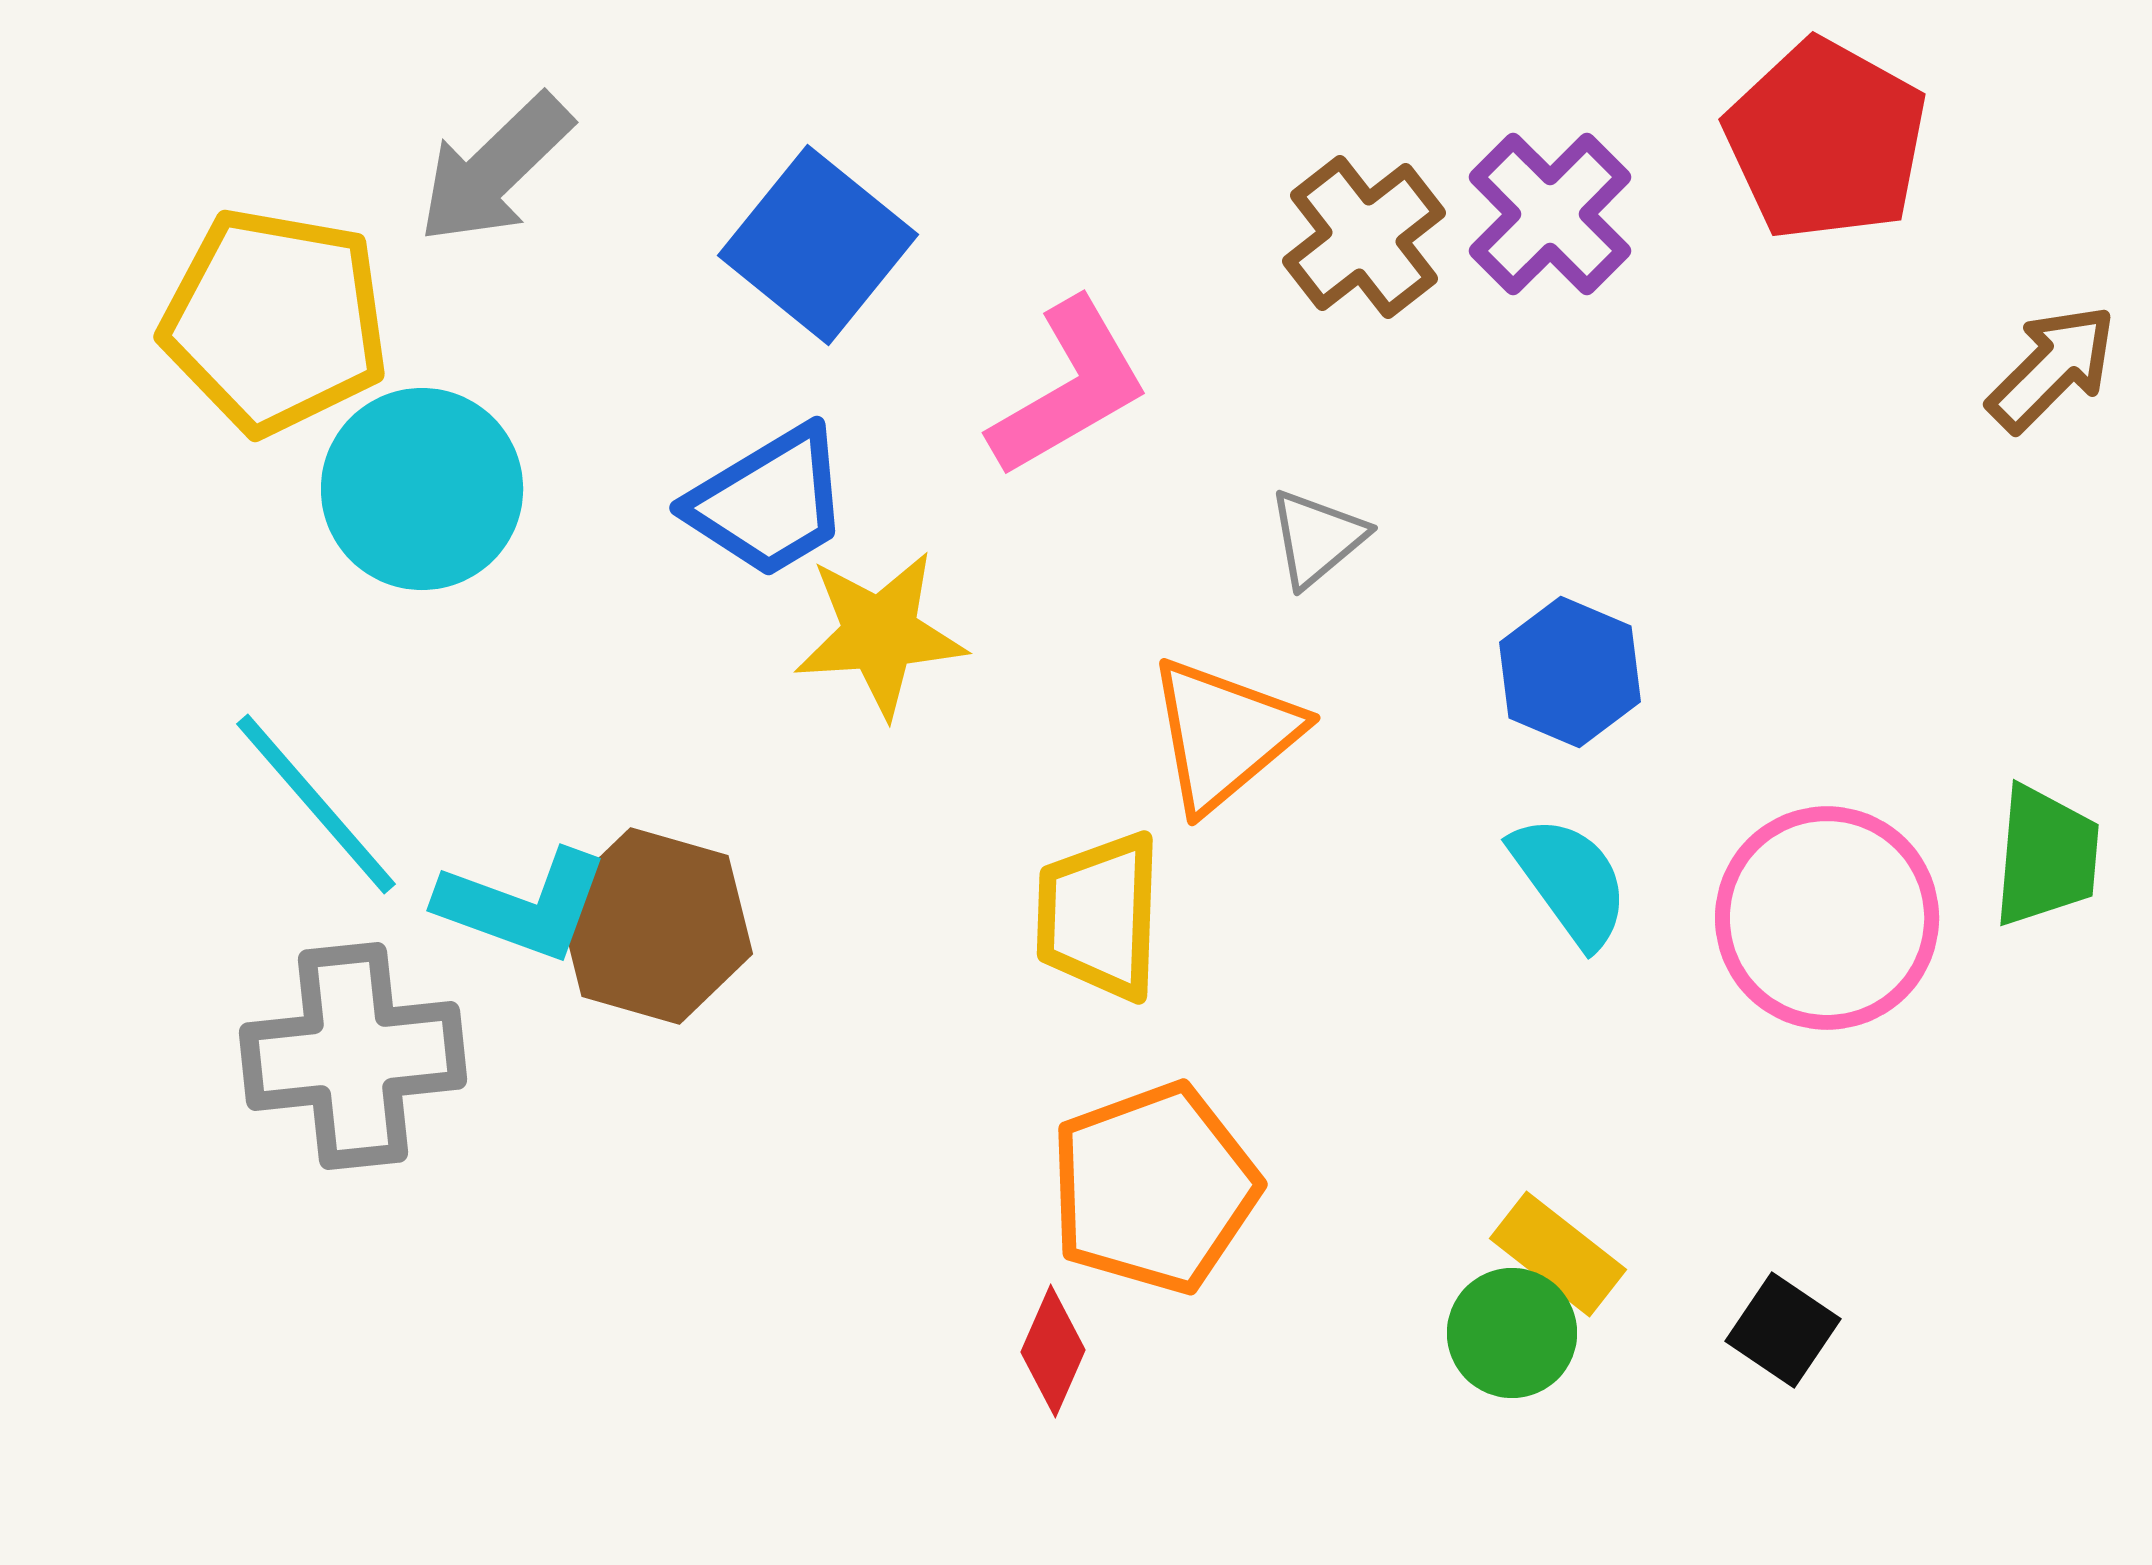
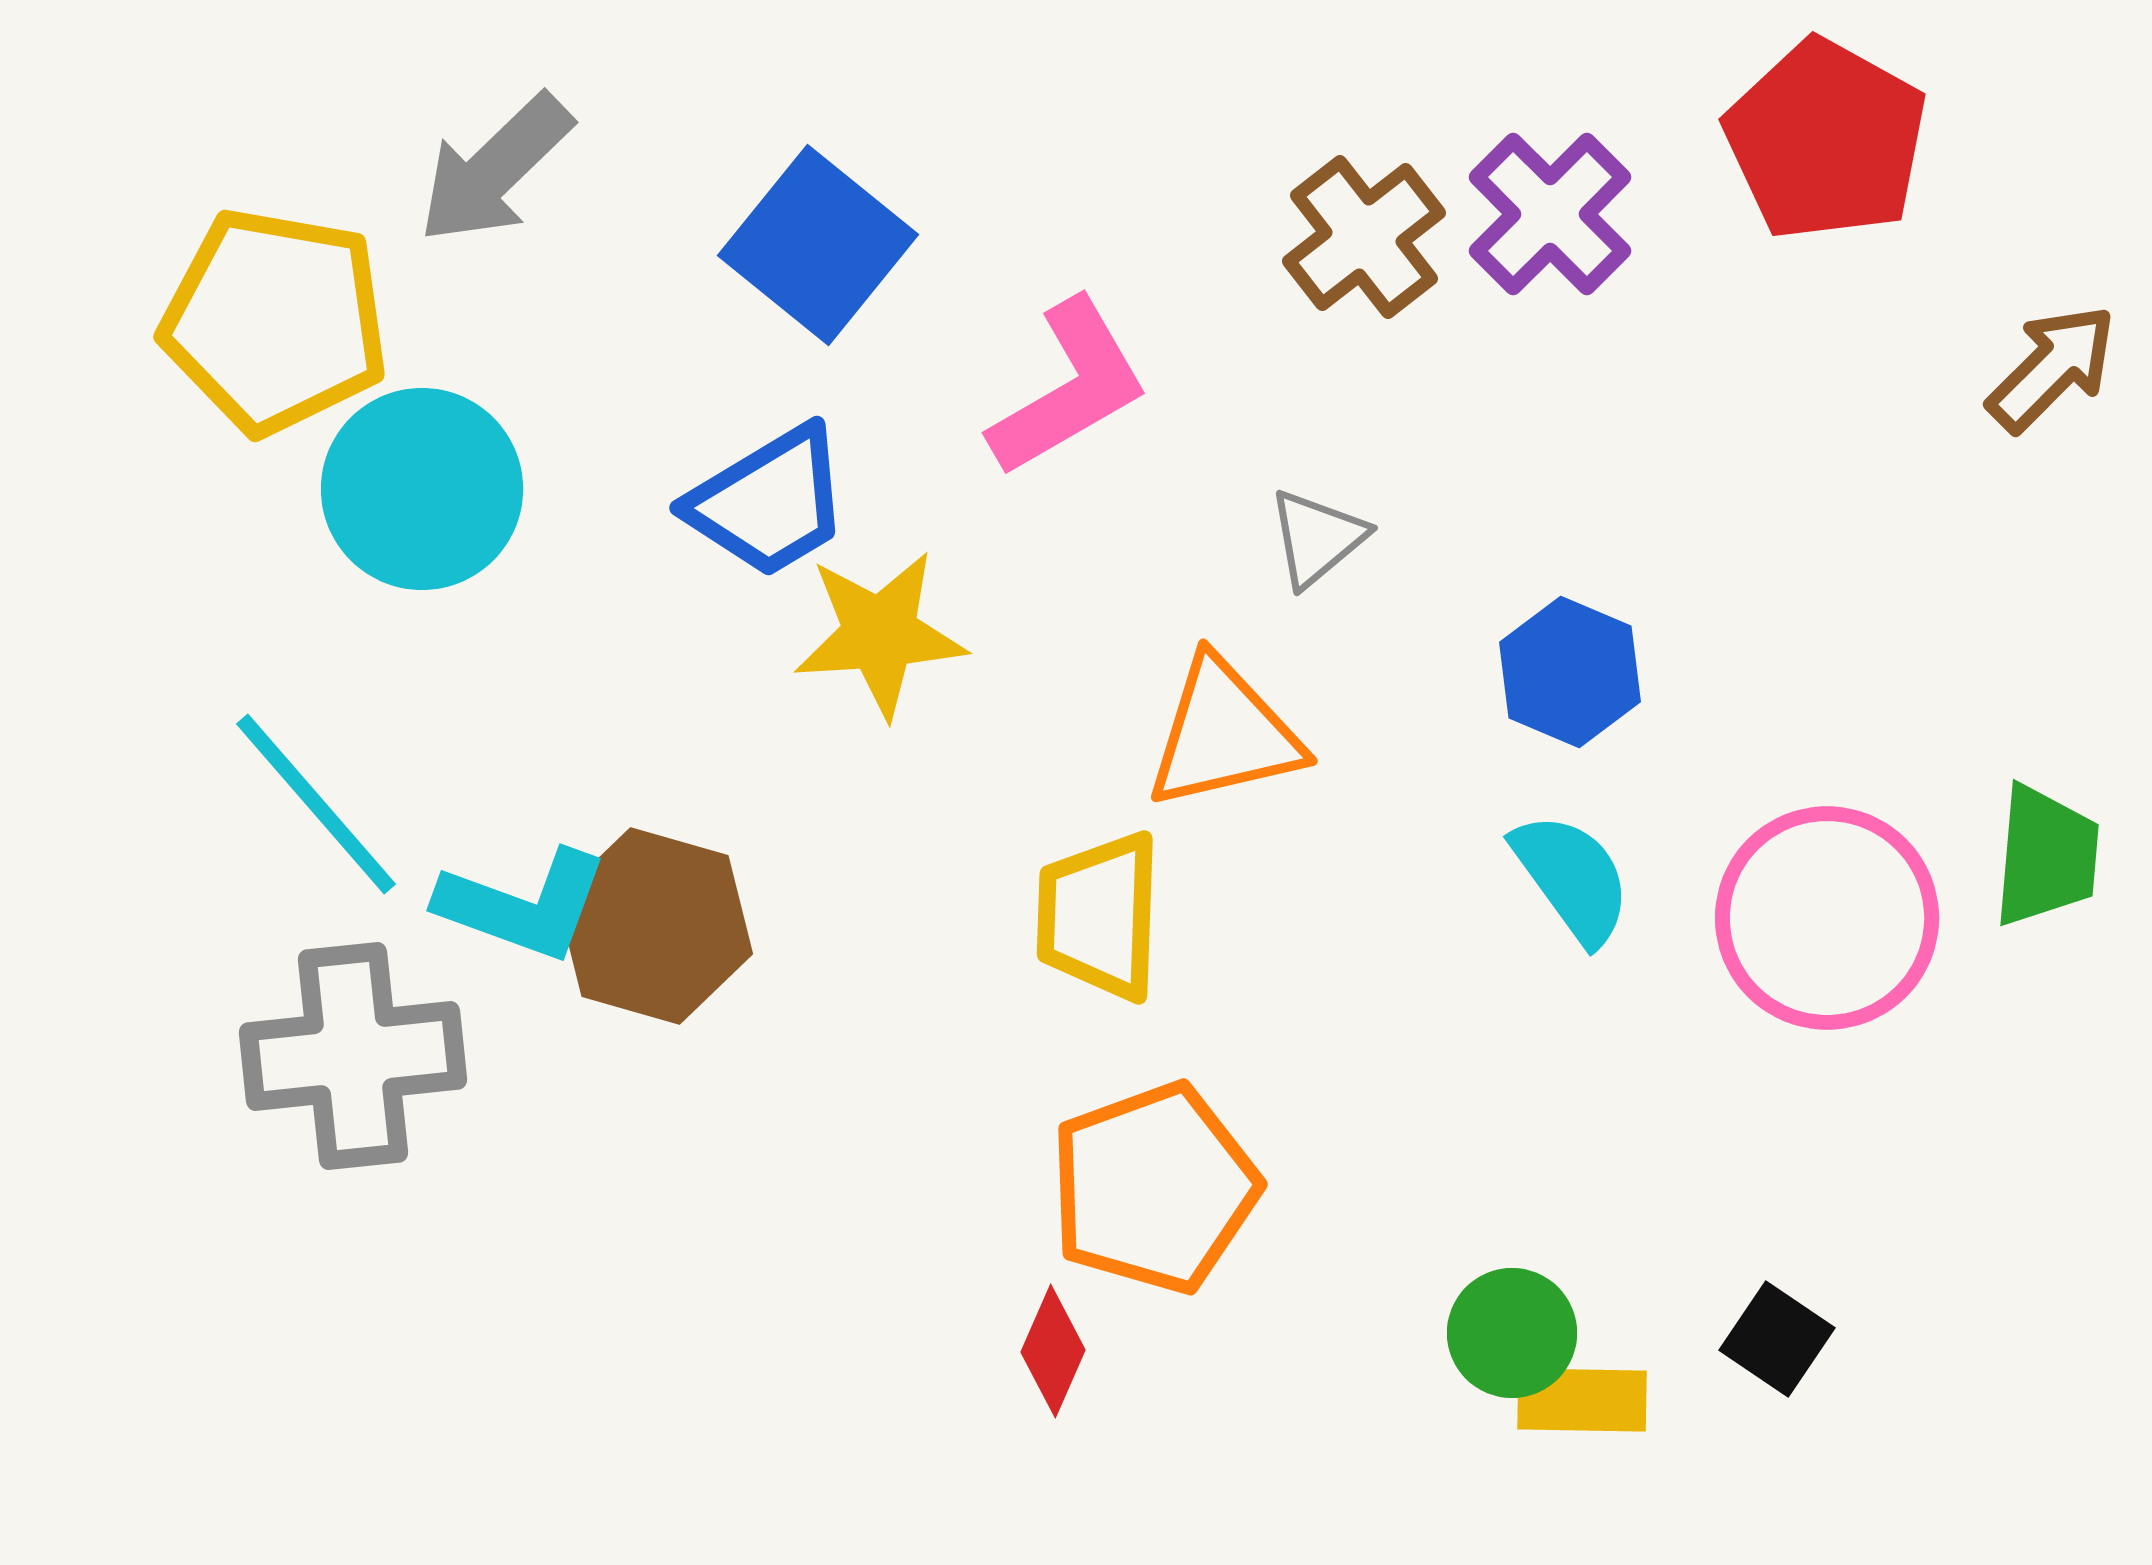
orange triangle: rotated 27 degrees clockwise
cyan semicircle: moved 2 px right, 3 px up
yellow rectangle: moved 24 px right, 146 px down; rotated 37 degrees counterclockwise
black square: moved 6 px left, 9 px down
